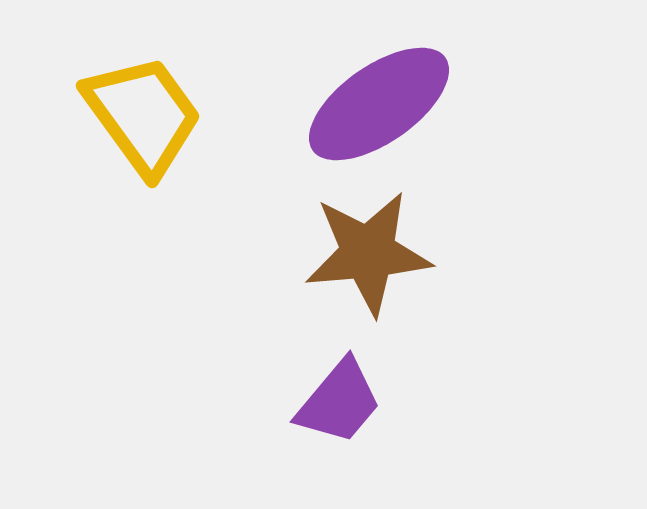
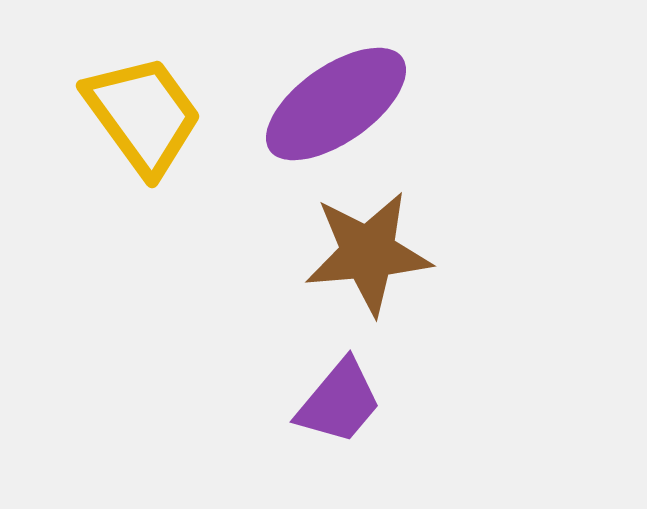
purple ellipse: moved 43 px left
